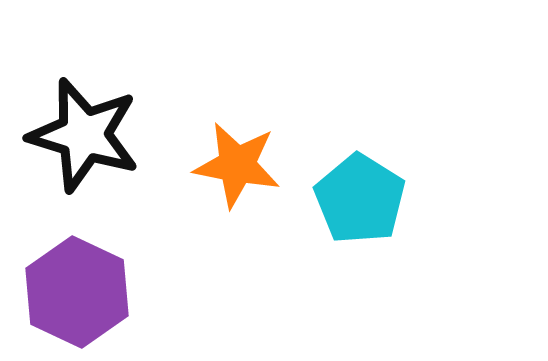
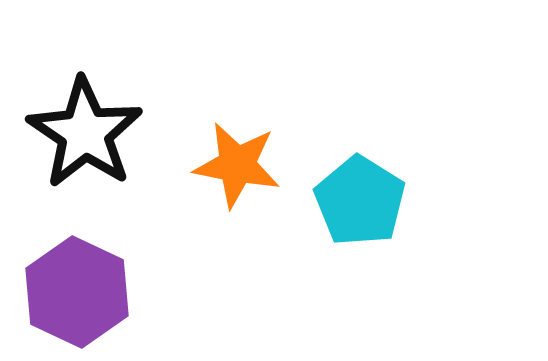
black star: moved 1 px right, 2 px up; rotated 17 degrees clockwise
cyan pentagon: moved 2 px down
